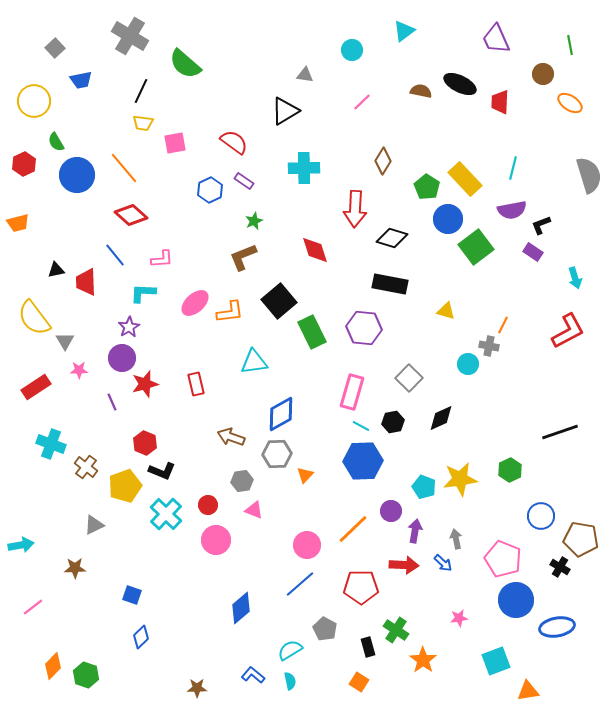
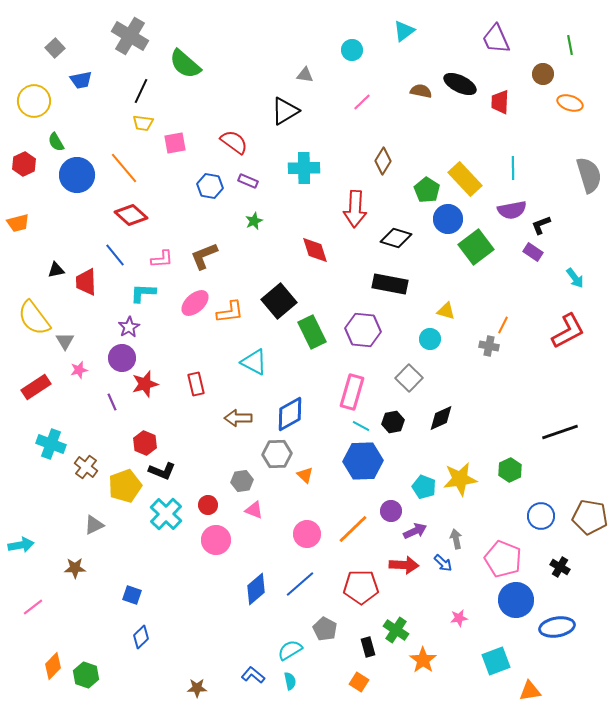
orange ellipse at (570, 103): rotated 15 degrees counterclockwise
cyan line at (513, 168): rotated 15 degrees counterclockwise
purple rectangle at (244, 181): moved 4 px right; rotated 12 degrees counterclockwise
green pentagon at (427, 187): moved 3 px down
blue hexagon at (210, 190): moved 4 px up; rotated 25 degrees counterclockwise
black diamond at (392, 238): moved 4 px right
brown L-shape at (243, 257): moved 39 px left, 1 px up
cyan arrow at (575, 278): rotated 20 degrees counterclockwise
purple hexagon at (364, 328): moved 1 px left, 2 px down
cyan triangle at (254, 362): rotated 36 degrees clockwise
cyan circle at (468, 364): moved 38 px left, 25 px up
pink star at (79, 370): rotated 12 degrees counterclockwise
blue diamond at (281, 414): moved 9 px right
brown arrow at (231, 437): moved 7 px right, 19 px up; rotated 20 degrees counterclockwise
orange triangle at (305, 475): rotated 30 degrees counterclockwise
purple arrow at (415, 531): rotated 55 degrees clockwise
brown pentagon at (581, 539): moved 9 px right, 22 px up
pink circle at (307, 545): moved 11 px up
blue diamond at (241, 608): moved 15 px right, 19 px up
orange triangle at (528, 691): moved 2 px right
